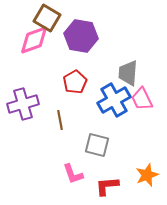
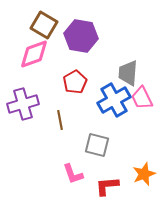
brown square: moved 3 px left, 7 px down
pink diamond: moved 14 px down
pink trapezoid: moved 1 px up
orange star: moved 3 px left, 1 px up
